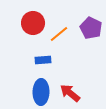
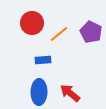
red circle: moved 1 px left
purple pentagon: moved 4 px down
blue ellipse: moved 2 px left
